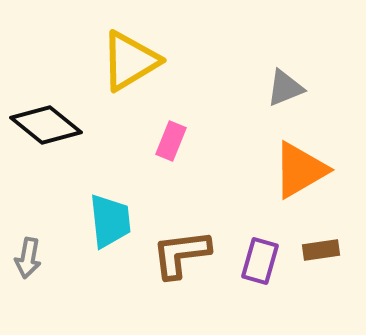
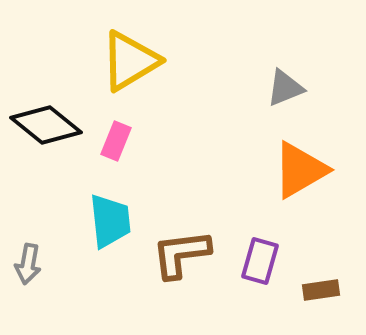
pink rectangle: moved 55 px left
brown rectangle: moved 40 px down
gray arrow: moved 6 px down
